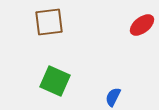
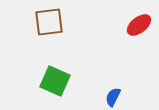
red ellipse: moved 3 px left
